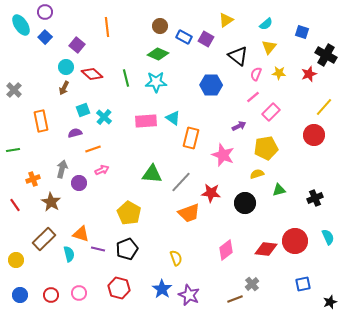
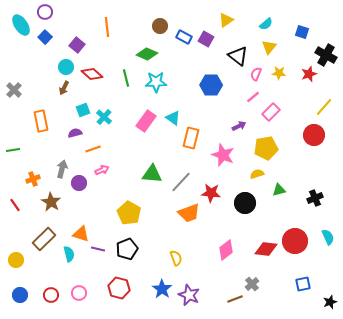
green diamond at (158, 54): moved 11 px left
pink rectangle at (146, 121): rotated 50 degrees counterclockwise
